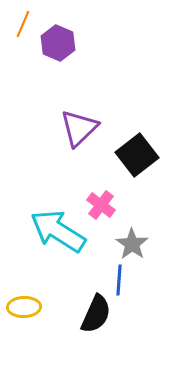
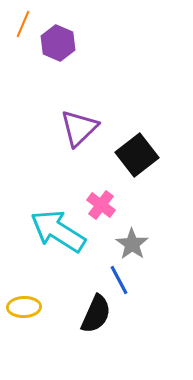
blue line: rotated 32 degrees counterclockwise
